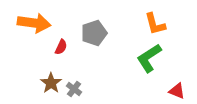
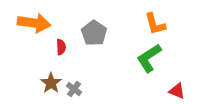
gray pentagon: rotated 20 degrees counterclockwise
red semicircle: rotated 28 degrees counterclockwise
